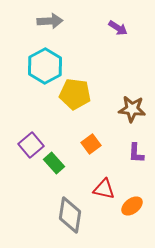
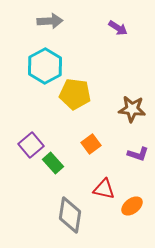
purple L-shape: moved 2 px right, 1 px down; rotated 75 degrees counterclockwise
green rectangle: moved 1 px left
